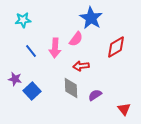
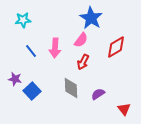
pink semicircle: moved 5 px right, 1 px down
red arrow: moved 2 px right, 4 px up; rotated 56 degrees counterclockwise
purple semicircle: moved 3 px right, 1 px up
